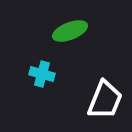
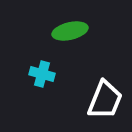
green ellipse: rotated 8 degrees clockwise
